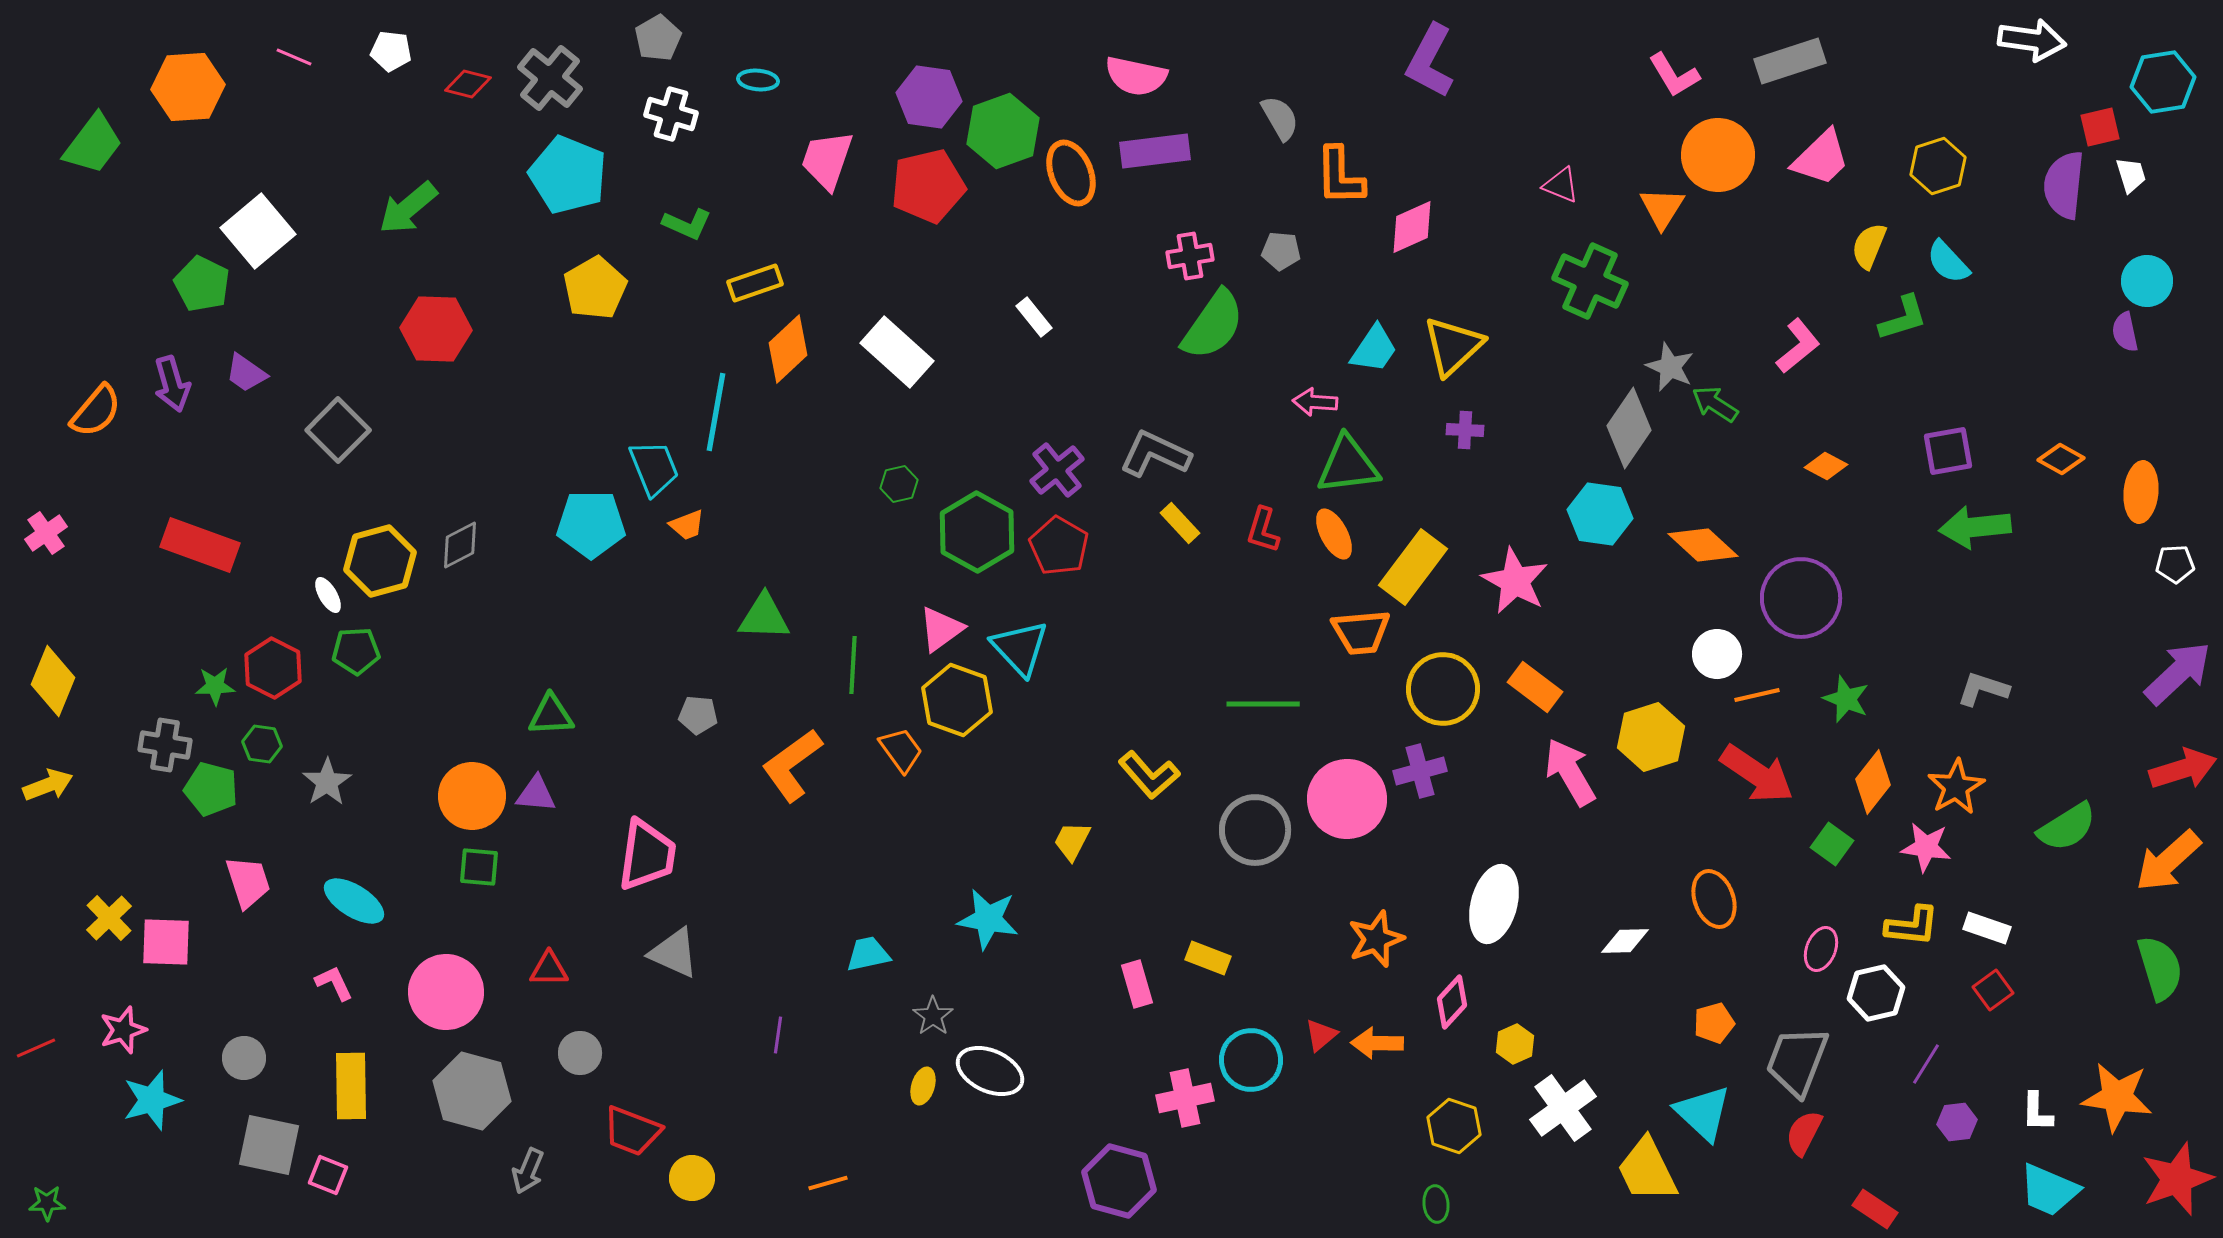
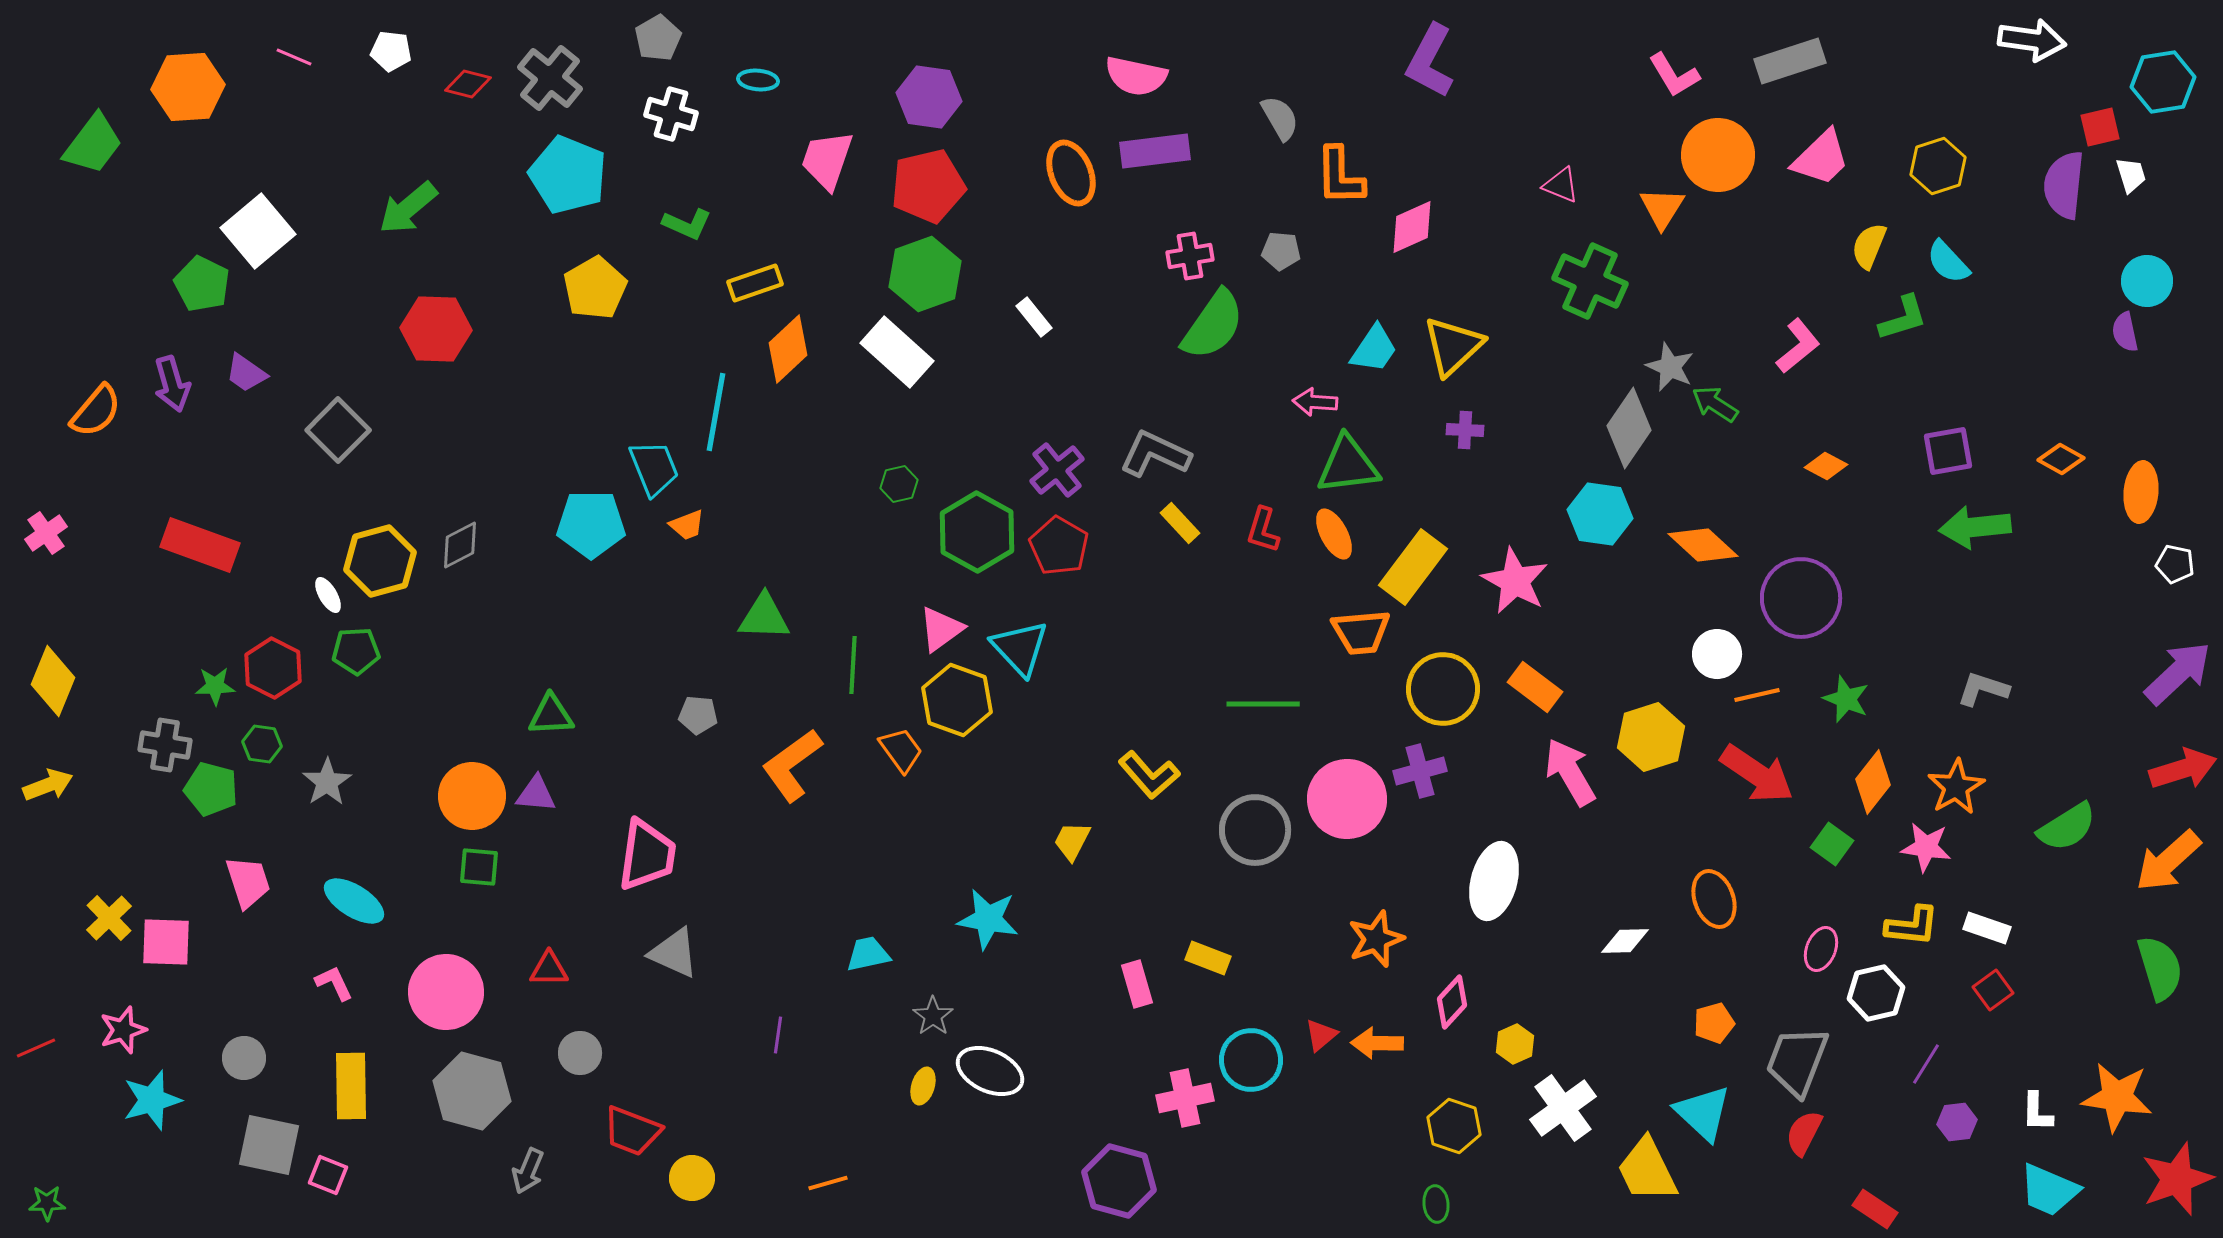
green hexagon at (1003, 131): moved 78 px left, 143 px down
white pentagon at (2175, 564): rotated 15 degrees clockwise
white ellipse at (1494, 904): moved 23 px up
